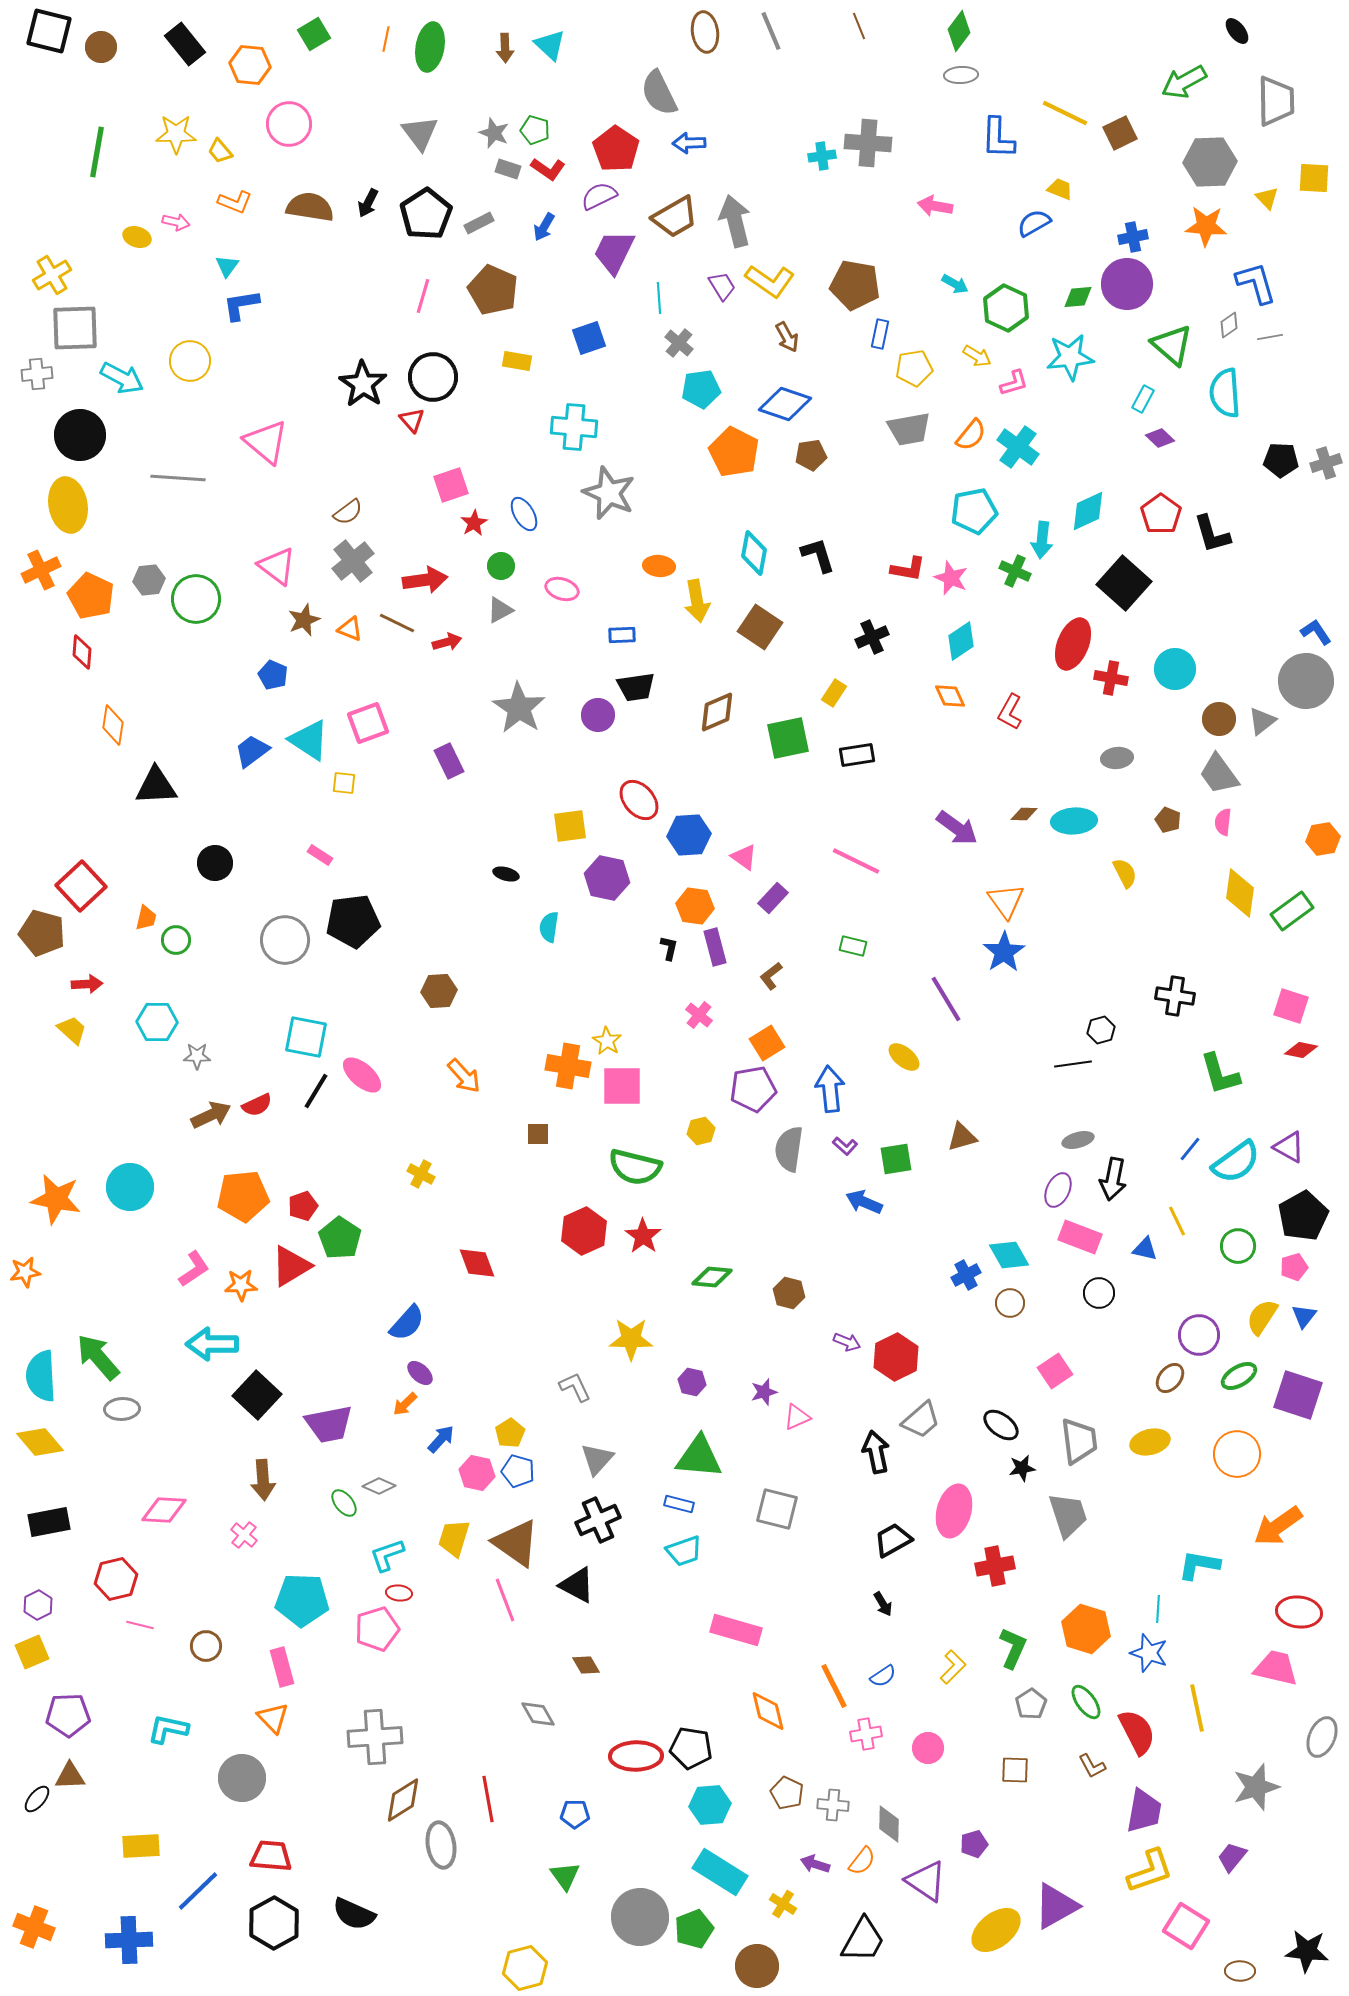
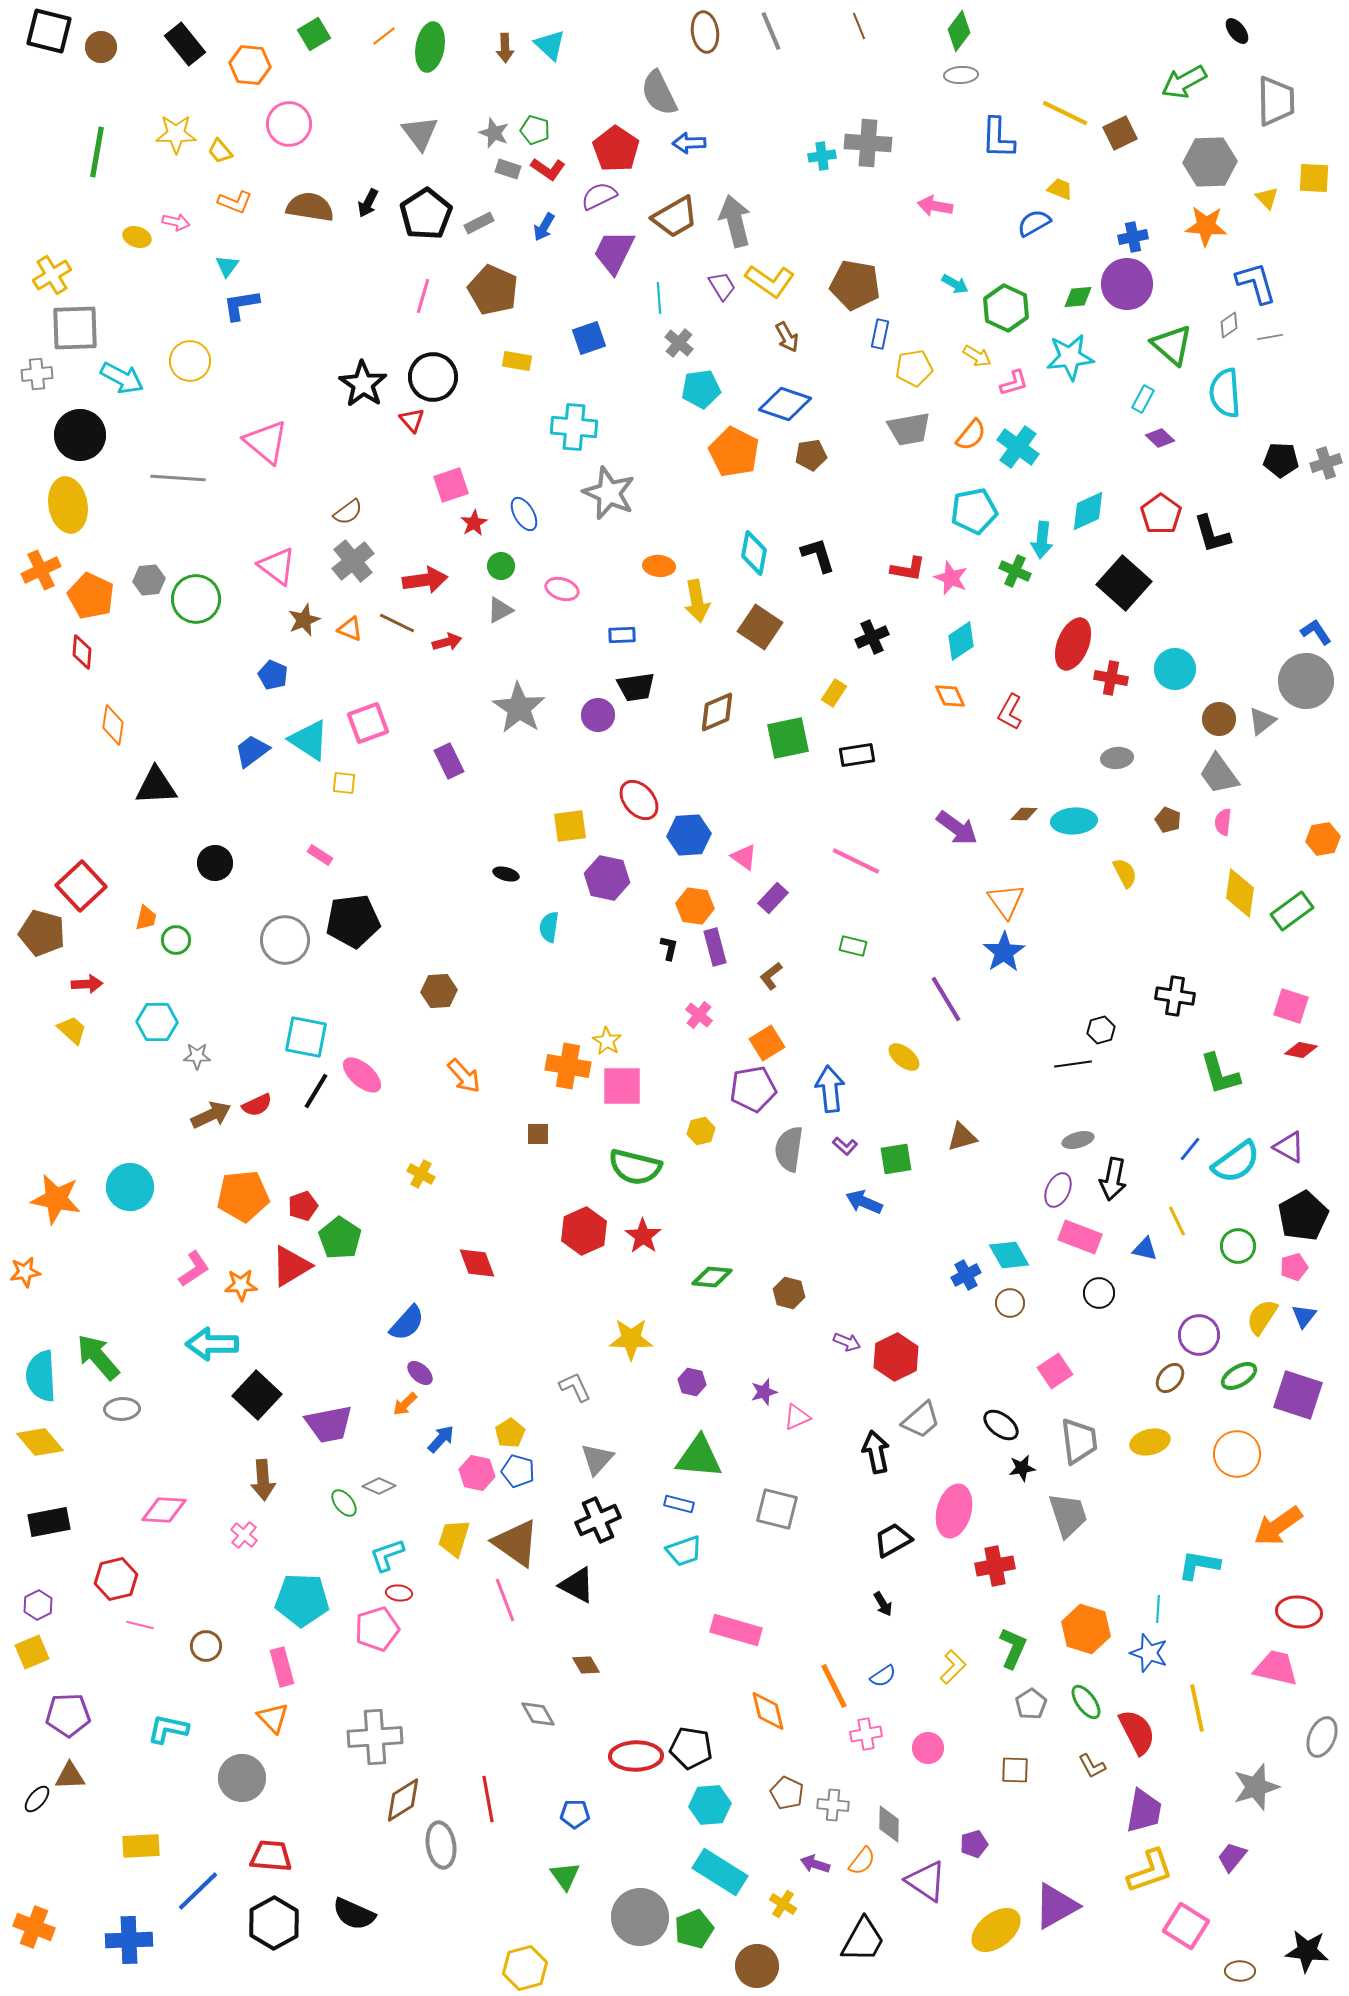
orange line at (386, 39): moved 2 px left, 3 px up; rotated 40 degrees clockwise
